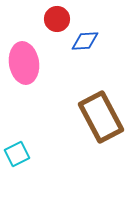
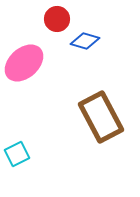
blue diamond: rotated 20 degrees clockwise
pink ellipse: rotated 57 degrees clockwise
